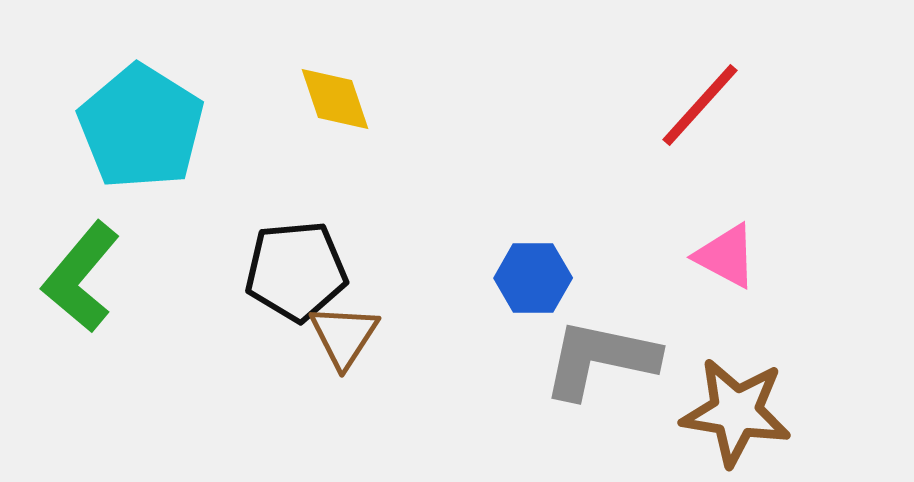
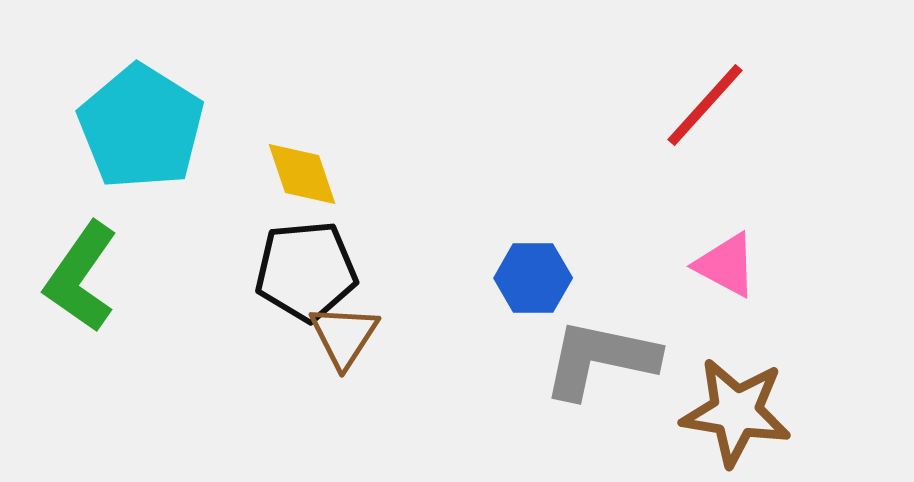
yellow diamond: moved 33 px left, 75 px down
red line: moved 5 px right
pink triangle: moved 9 px down
black pentagon: moved 10 px right
green L-shape: rotated 5 degrees counterclockwise
